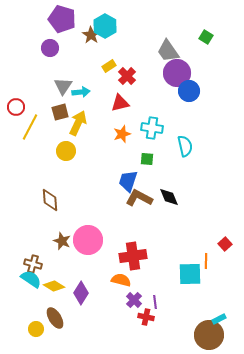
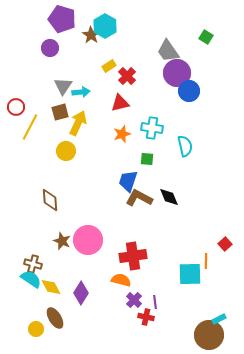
yellow diamond at (54, 286): moved 3 px left, 1 px down; rotated 30 degrees clockwise
